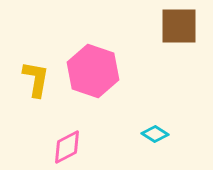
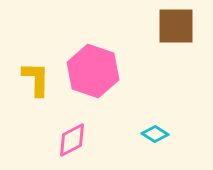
brown square: moved 3 px left
yellow L-shape: rotated 9 degrees counterclockwise
pink diamond: moved 5 px right, 7 px up
